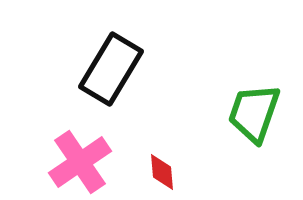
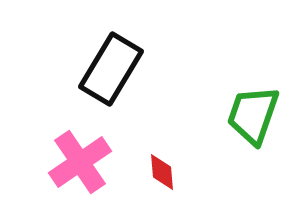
green trapezoid: moved 1 px left, 2 px down
